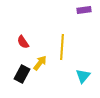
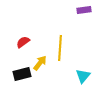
red semicircle: rotated 88 degrees clockwise
yellow line: moved 2 px left, 1 px down
black rectangle: rotated 48 degrees clockwise
